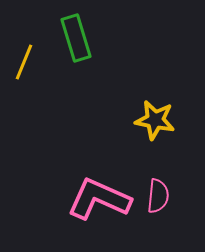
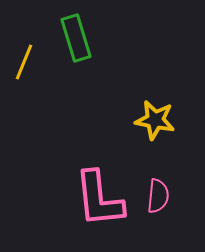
pink L-shape: rotated 120 degrees counterclockwise
